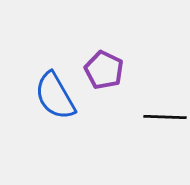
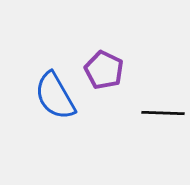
black line: moved 2 px left, 4 px up
